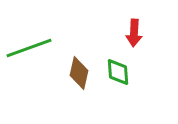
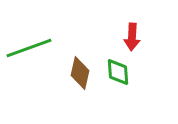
red arrow: moved 2 px left, 4 px down
brown diamond: moved 1 px right
